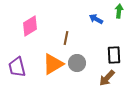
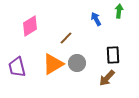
blue arrow: rotated 32 degrees clockwise
brown line: rotated 32 degrees clockwise
black rectangle: moved 1 px left
